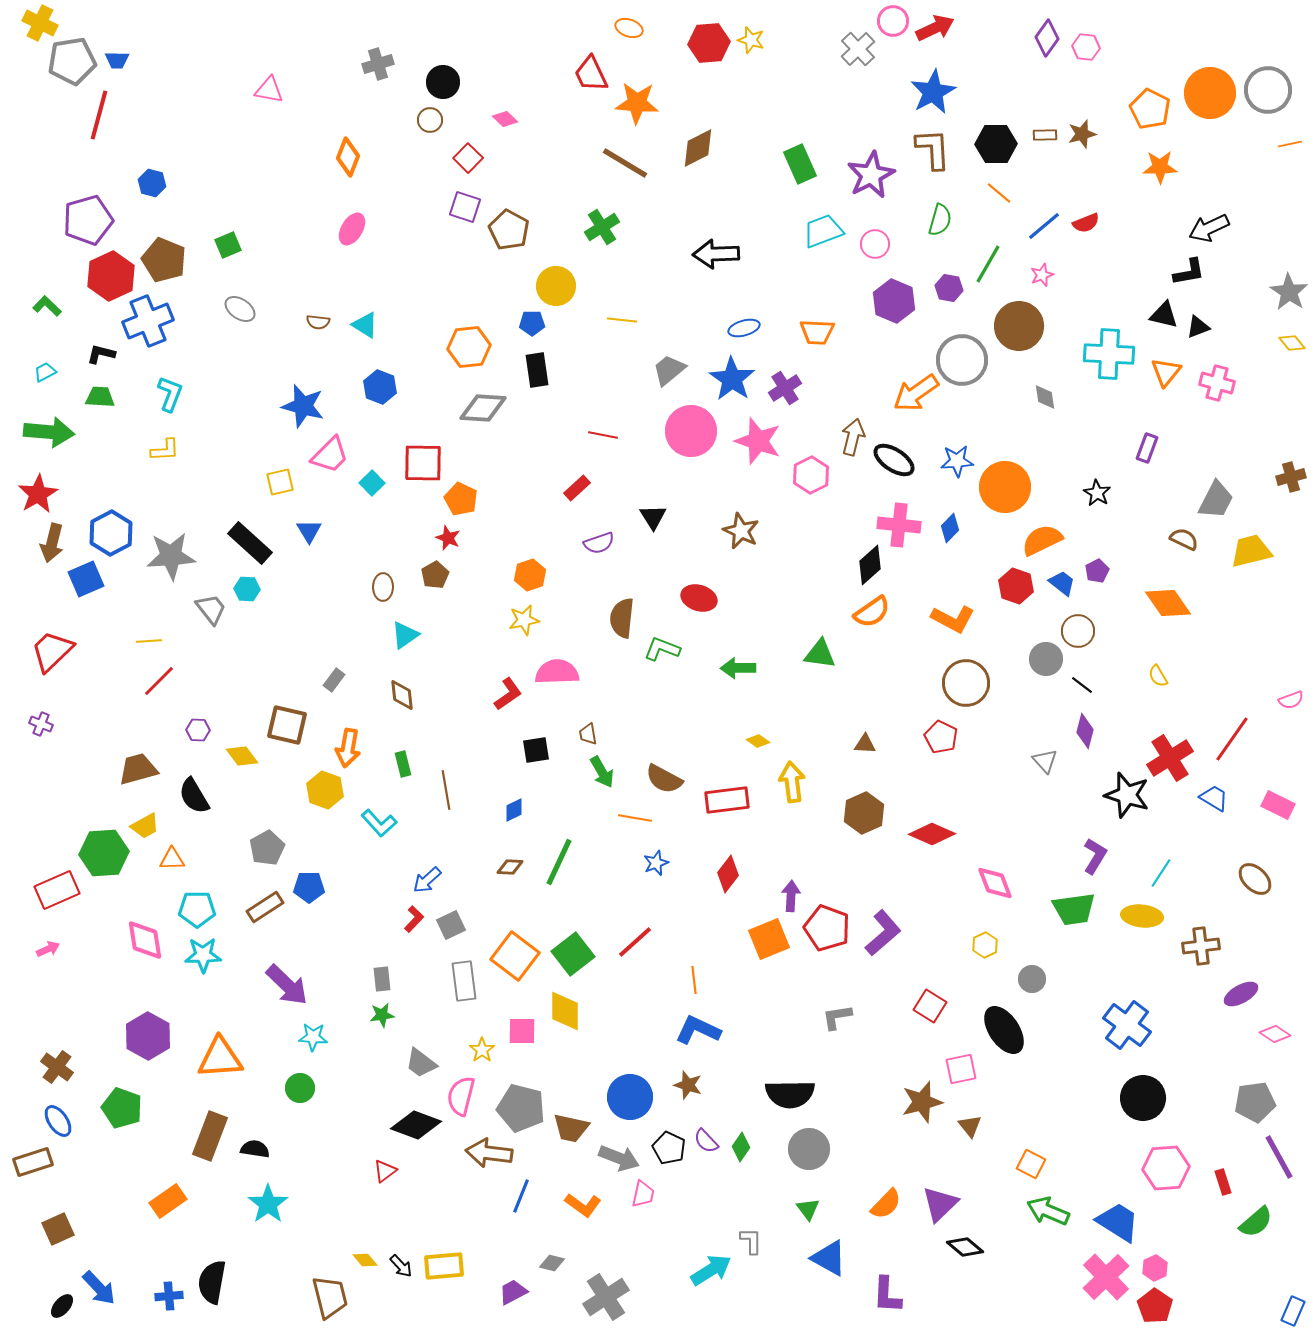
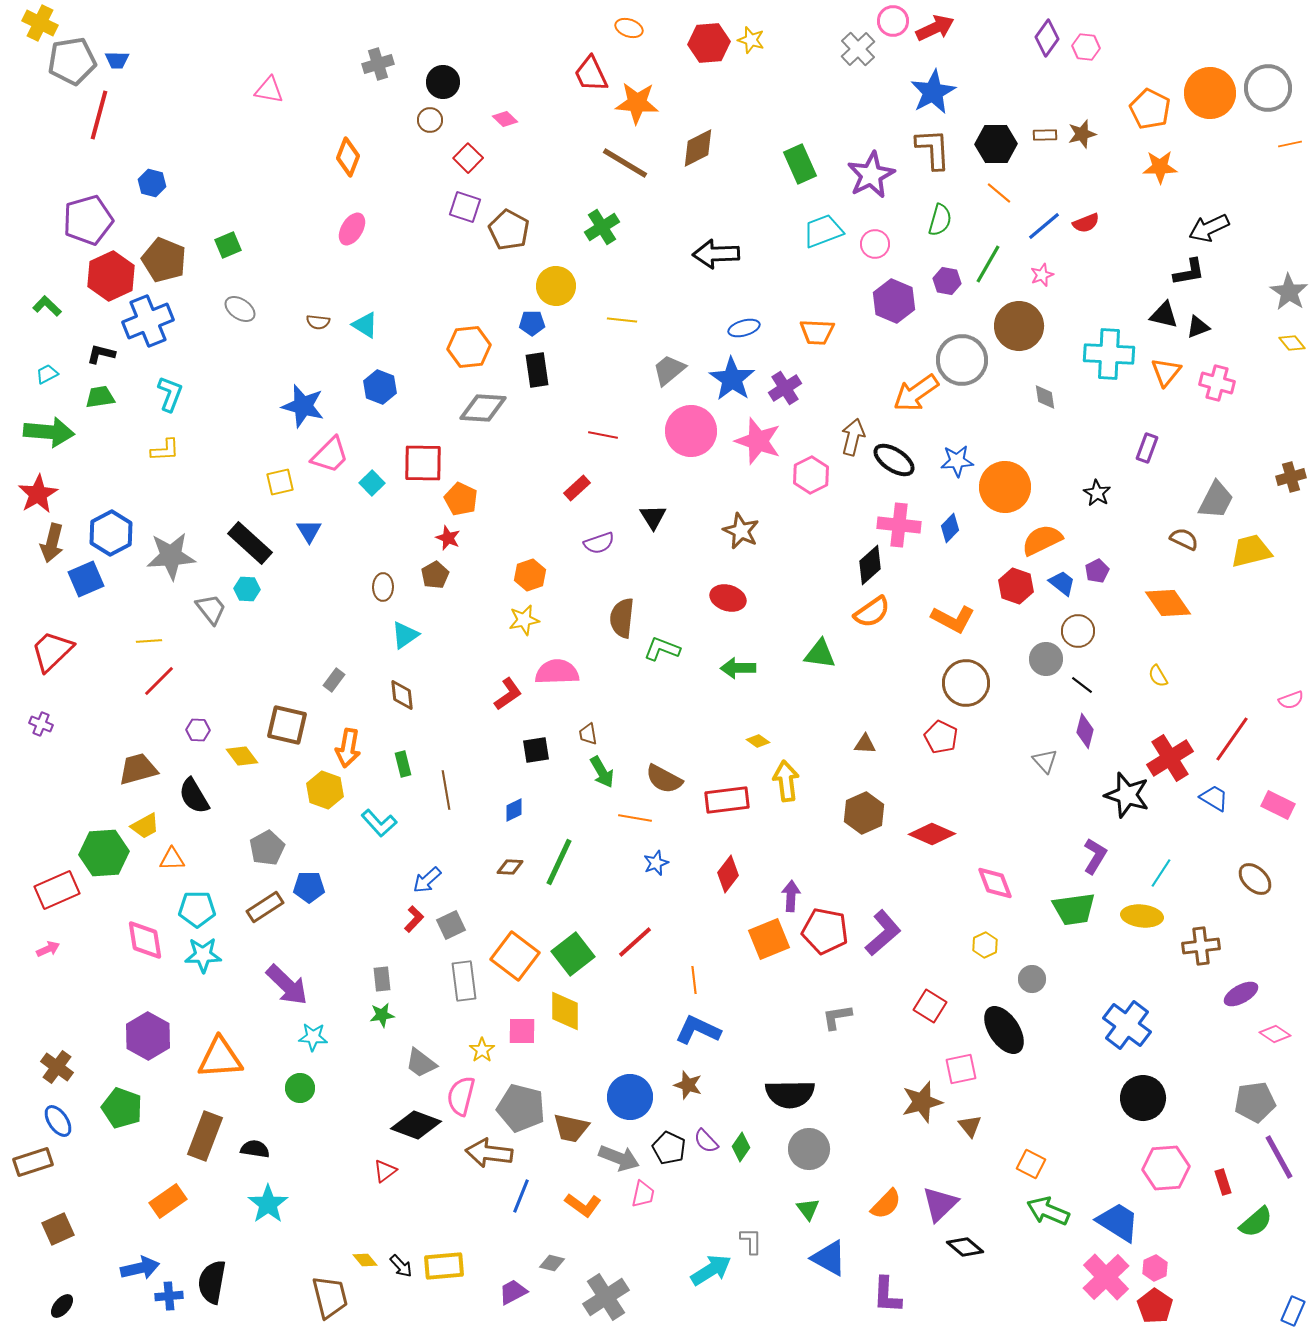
gray circle at (1268, 90): moved 2 px up
purple hexagon at (949, 288): moved 2 px left, 7 px up
cyan trapezoid at (45, 372): moved 2 px right, 2 px down
green trapezoid at (100, 397): rotated 12 degrees counterclockwise
red ellipse at (699, 598): moved 29 px right
yellow arrow at (792, 782): moved 6 px left, 1 px up
red pentagon at (827, 928): moved 2 px left, 3 px down; rotated 9 degrees counterclockwise
brown rectangle at (210, 1136): moved 5 px left
blue arrow at (99, 1288): moved 41 px right, 20 px up; rotated 60 degrees counterclockwise
